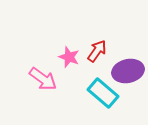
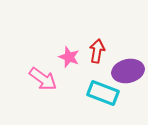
red arrow: rotated 25 degrees counterclockwise
cyan rectangle: rotated 20 degrees counterclockwise
